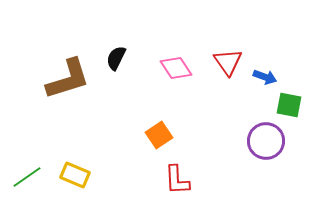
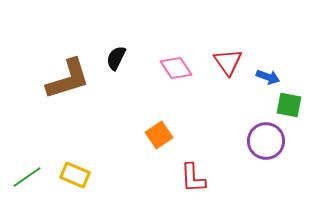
blue arrow: moved 3 px right
red L-shape: moved 16 px right, 2 px up
